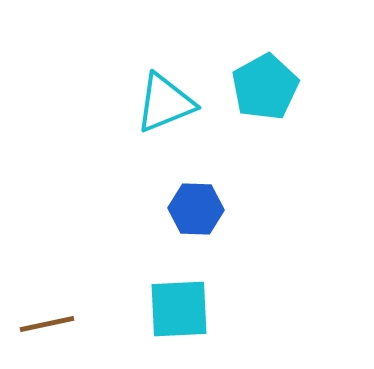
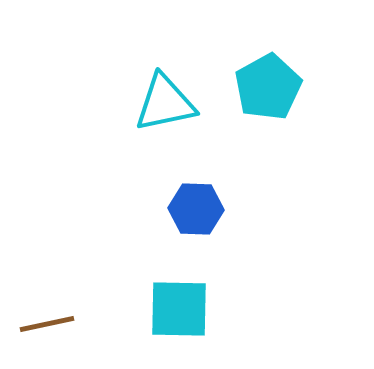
cyan pentagon: moved 3 px right
cyan triangle: rotated 10 degrees clockwise
cyan square: rotated 4 degrees clockwise
